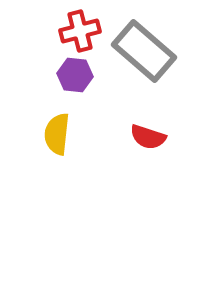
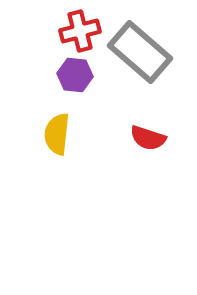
gray rectangle: moved 4 px left, 1 px down
red semicircle: moved 1 px down
